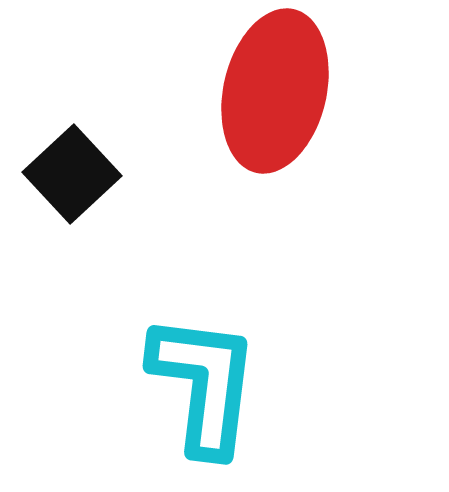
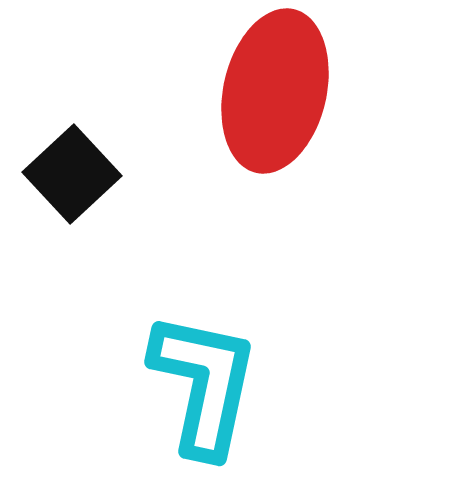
cyan L-shape: rotated 5 degrees clockwise
